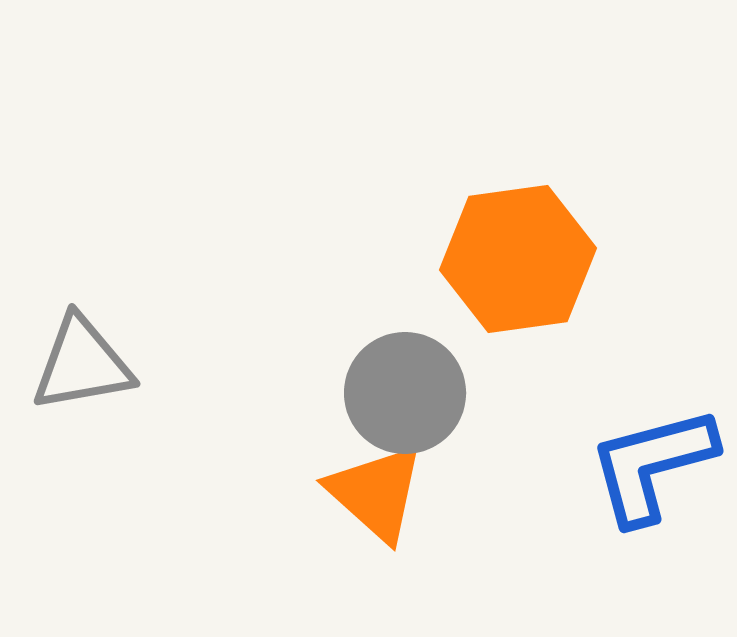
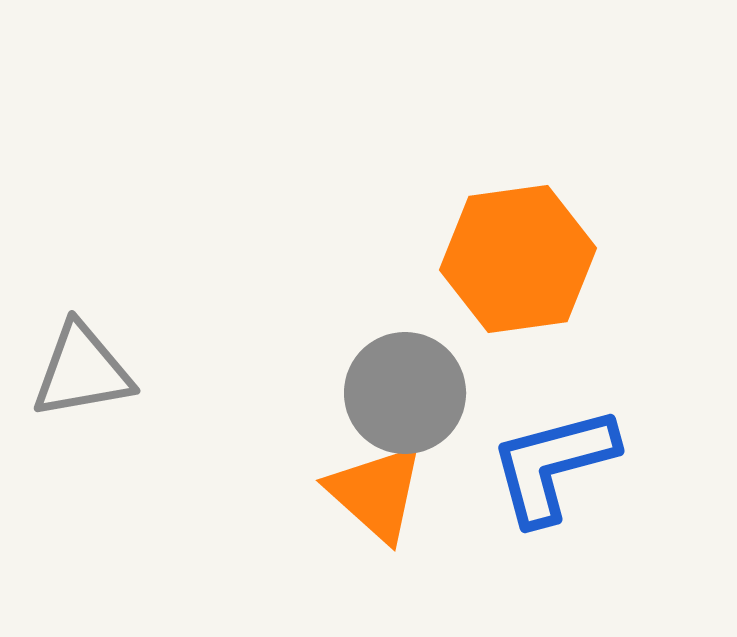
gray triangle: moved 7 px down
blue L-shape: moved 99 px left
